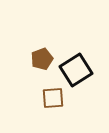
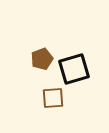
black square: moved 2 px left, 1 px up; rotated 16 degrees clockwise
